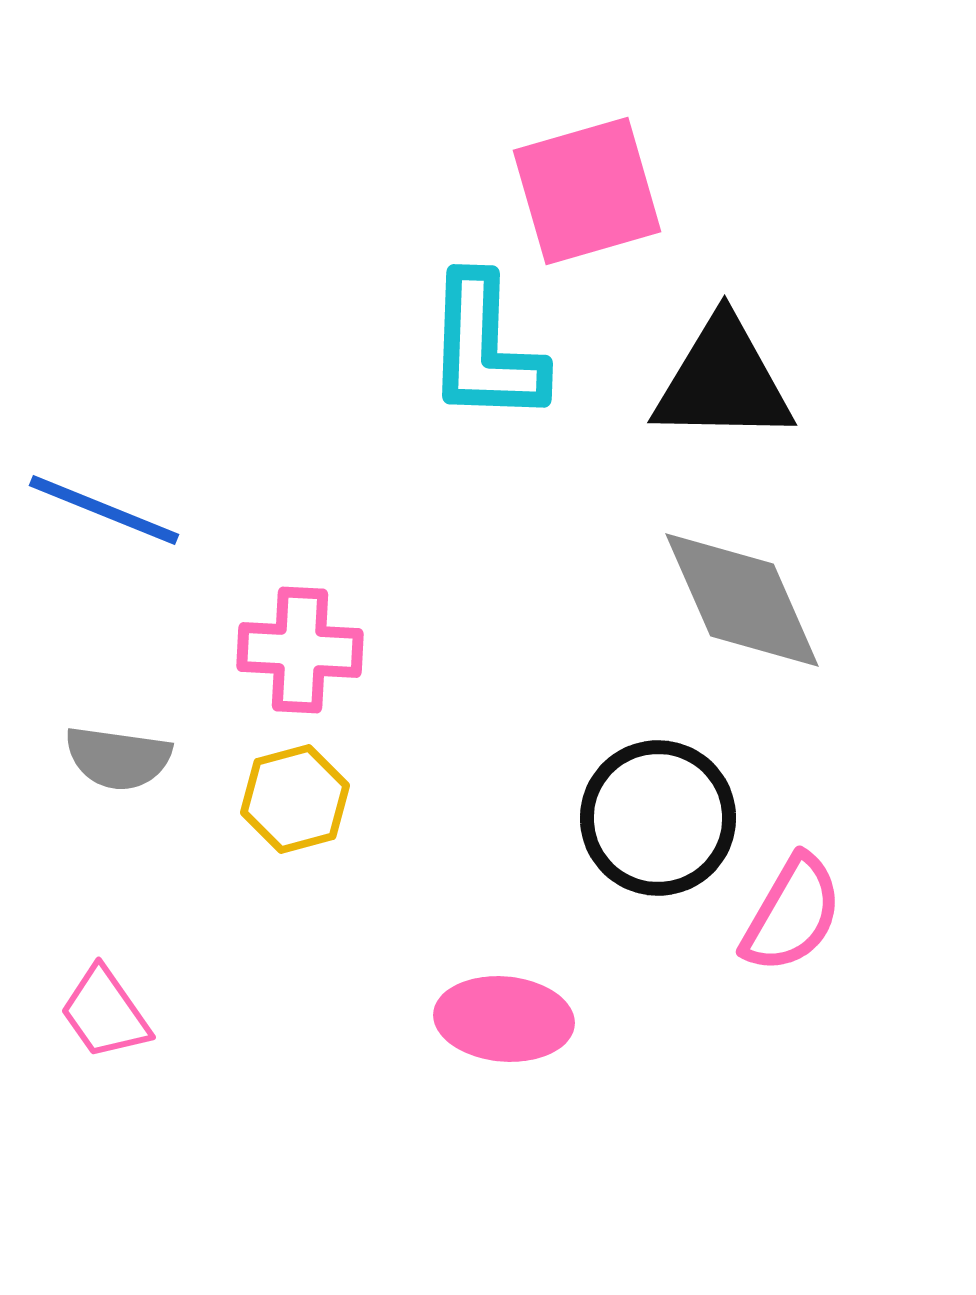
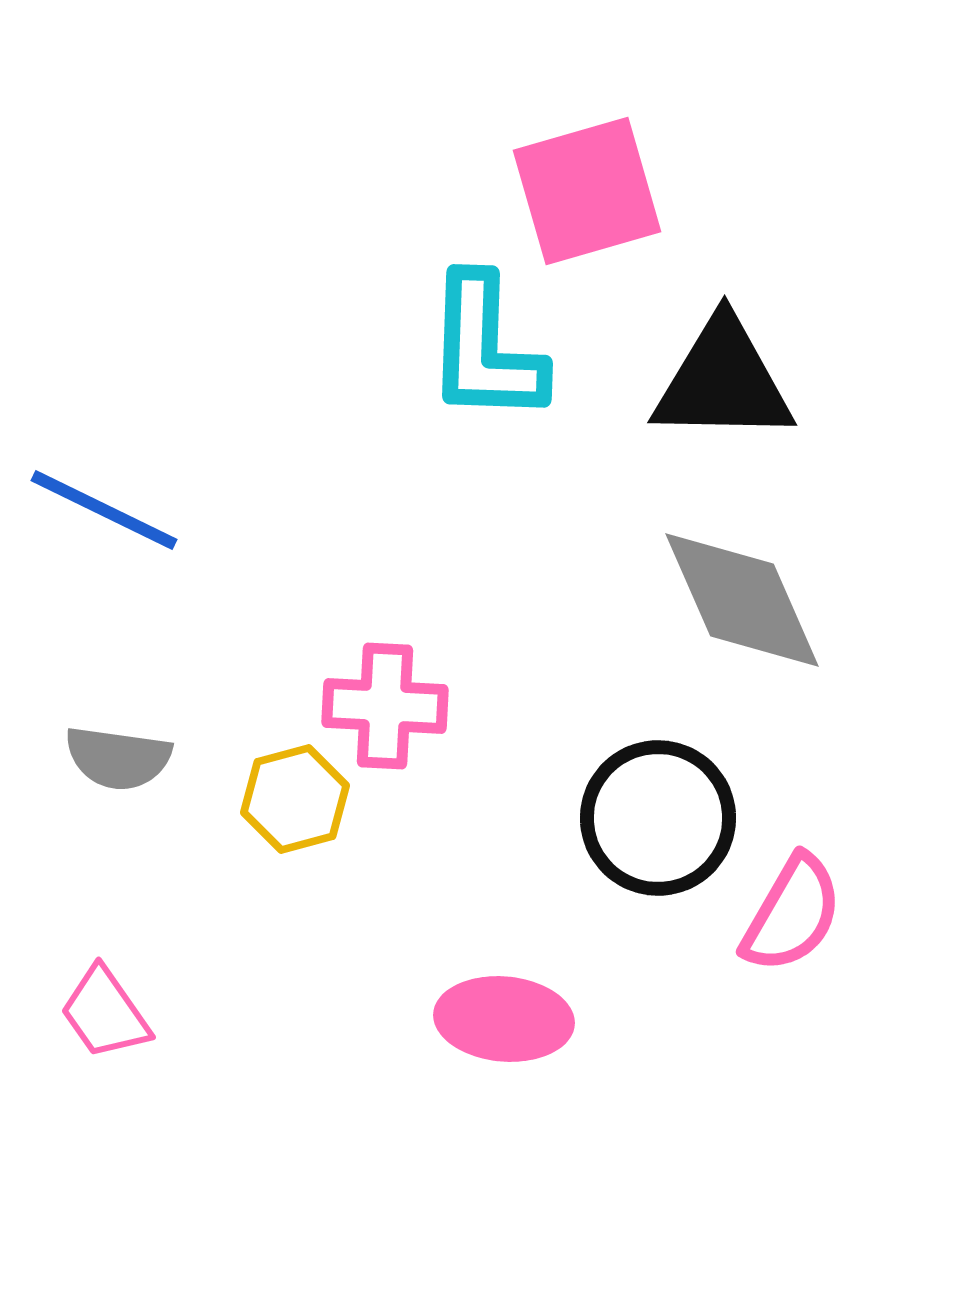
blue line: rotated 4 degrees clockwise
pink cross: moved 85 px right, 56 px down
